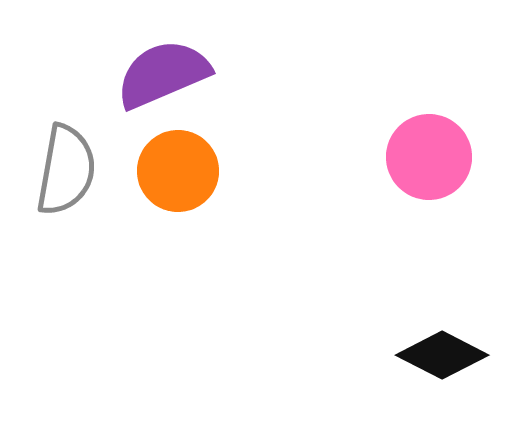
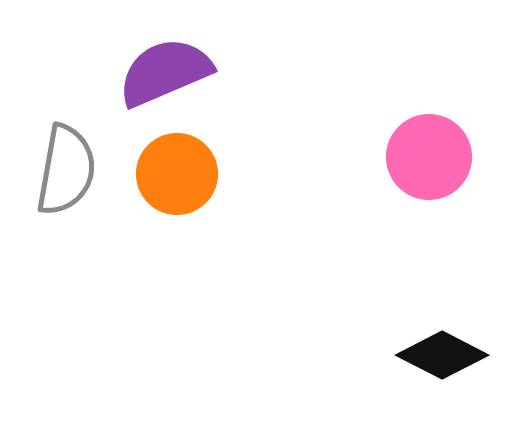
purple semicircle: moved 2 px right, 2 px up
orange circle: moved 1 px left, 3 px down
